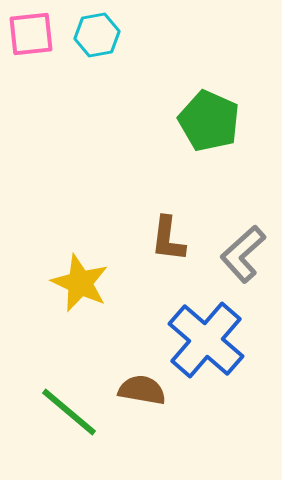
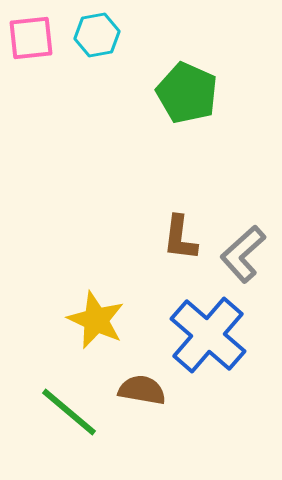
pink square: moved 4 px down
green pentagon: moved 22 px left, 28 px up
brown L-shape: moved 12 px right, 1 px up
yellow star: moved 16 px right, 37 px down
blue cross: moved 2 px right, 5 px up
